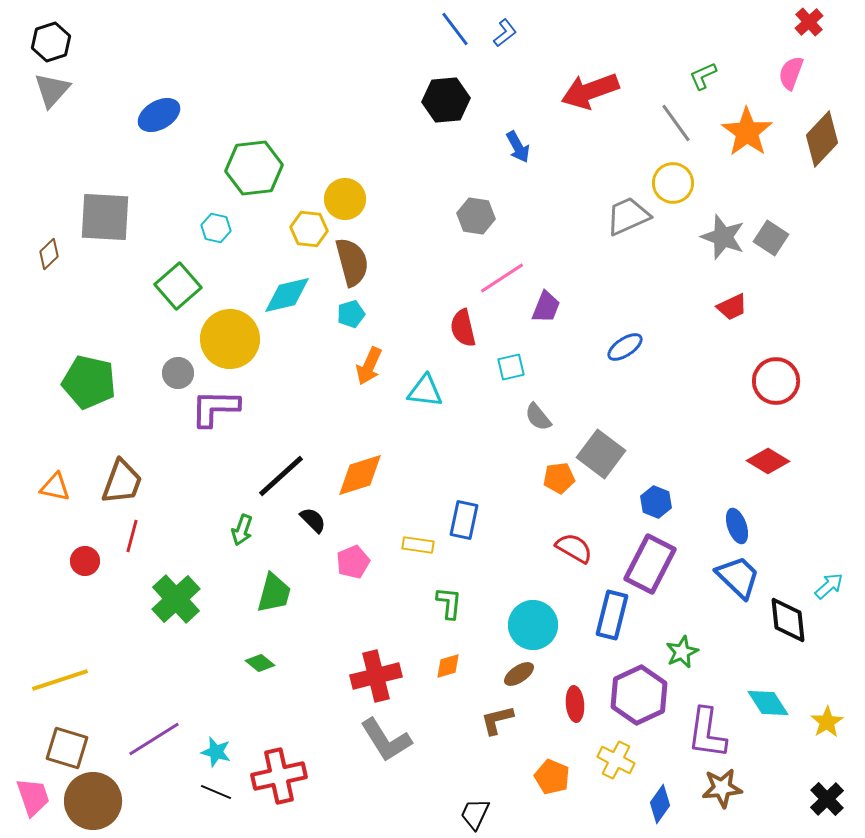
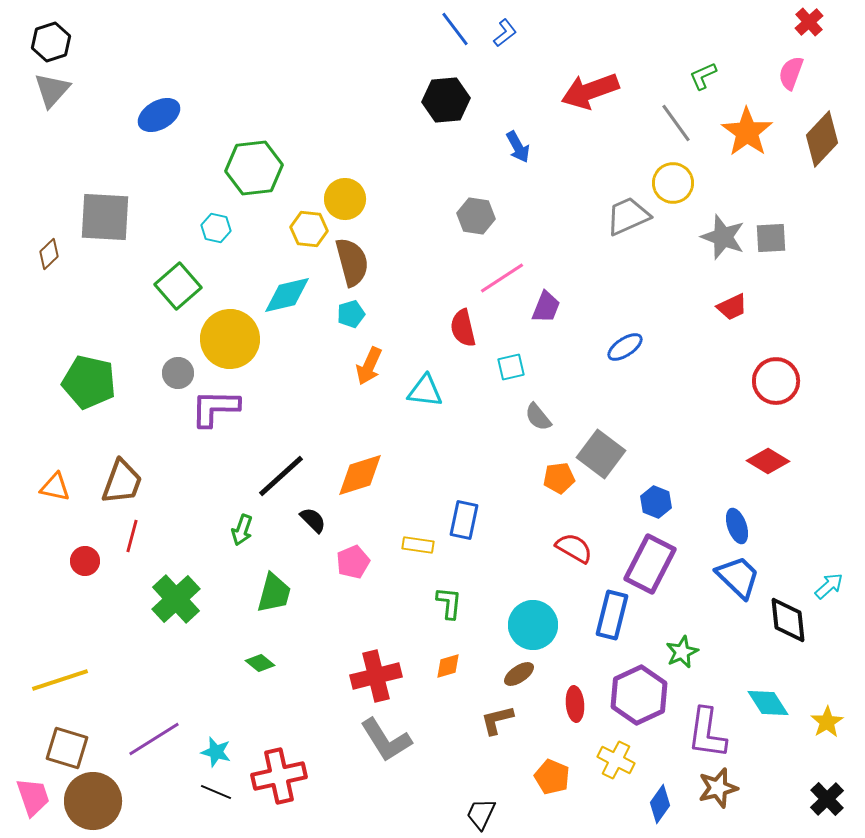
gray square at (771, 238): rotated 36 degrees counterclockwise
brown star at (722, 788): moved 4 px left; rotated 9 degrees counterclockwise
black trapezoid at (475, 814): moved 6 px right
